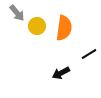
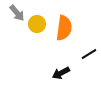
yellow circle: moved 2 px up
